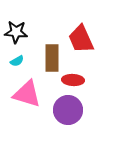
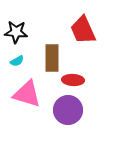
red trapezoid: moved 2 px right, 9 px up
